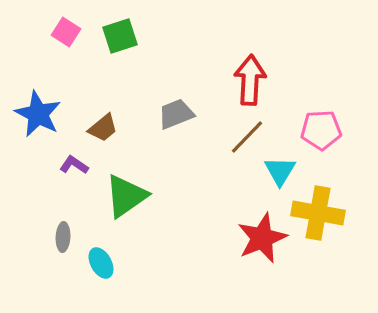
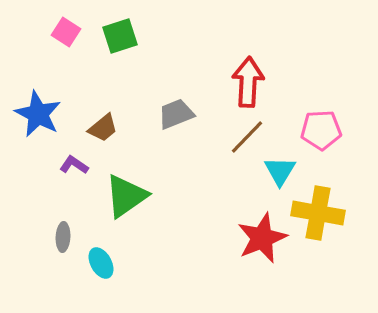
red arrow: moved 2 px left, 2 px down
